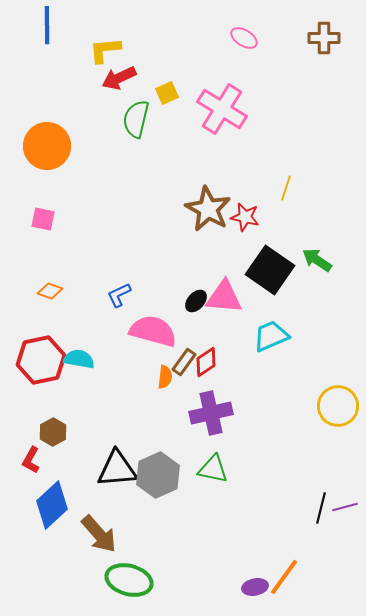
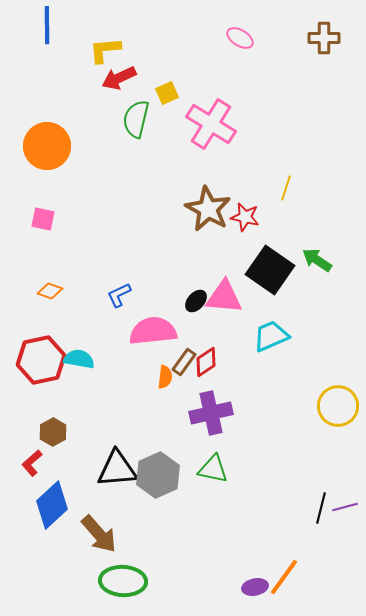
pink ellipse: moved 4 px left
pink cross: moved 11 px left, 15 px down
pink semicircle: rotated 21 degrees counterclockwise
red L-shape: moved 1 px right, 3 px down; rotated 20 degrees clockwise
green ellipse: moved 6 px left, 1 px down; rotated 12 degrees counterclockwise
